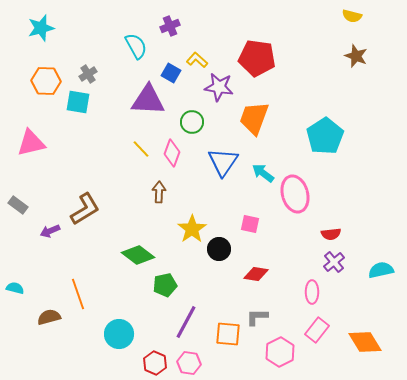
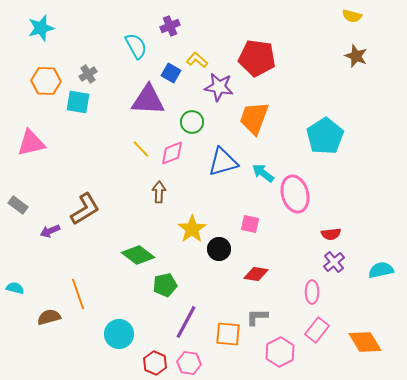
pink diamond at (172, 153): rotated 48 degrees clockwise
blue triangle at (223, 162): rotated 40 degrees clockwise
